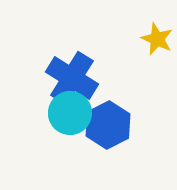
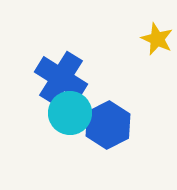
blue cross: moved 11 px left
